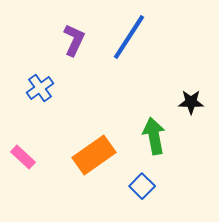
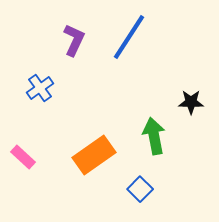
blue square: moved 2 px left, 3 px down
